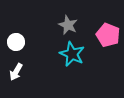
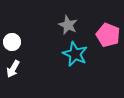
white circle: moved 4 px left
cyan star: moved 3 px right
white arrow: moved 3 px left, 3 px up
